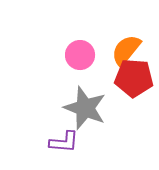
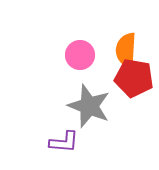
orange semicircle: rotated 36 degrees counterclockwise
red pentagon: rotated 6 degrees clockwise
gray star: moved 4 px right, 2 px up
